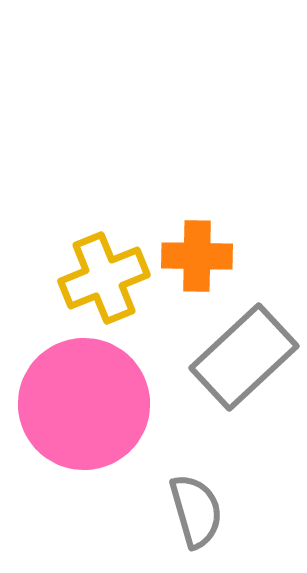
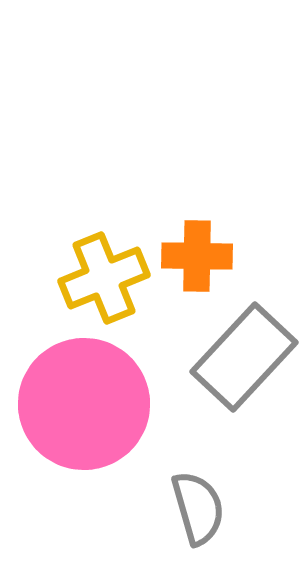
gray rectangle: rotated 4 degrees counterclockwise
gray semicircle: moved 2 px right, 3 px up
